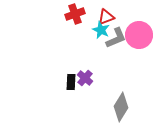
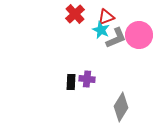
red cross: rotated 24 degrees counterclockwise
purple cross: moved 2 px right, 1 px down; rotated 35 degrees counterclockwise
